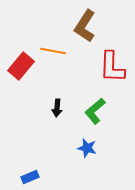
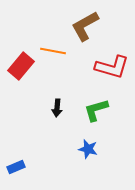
brown L-shape: rotated 28 degrees clockwise
red L-shape: rotated 76 degrees counterclockwise
green L-shape: moved 1 px right, 1 px up; rotated 24 degrees clockwise
blue star: moved 1 px right, 1 px down
blue rectangle: moved 14 px left, 10 px up
